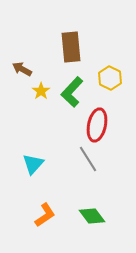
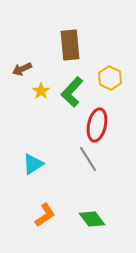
brown rectangle: moved 1 px left, 2 px up
brown arrow: rotated 54 degrees counterclockwise
cyan triangle: rotated 15 degrees clockwise
green diamond: moved 3 px down
